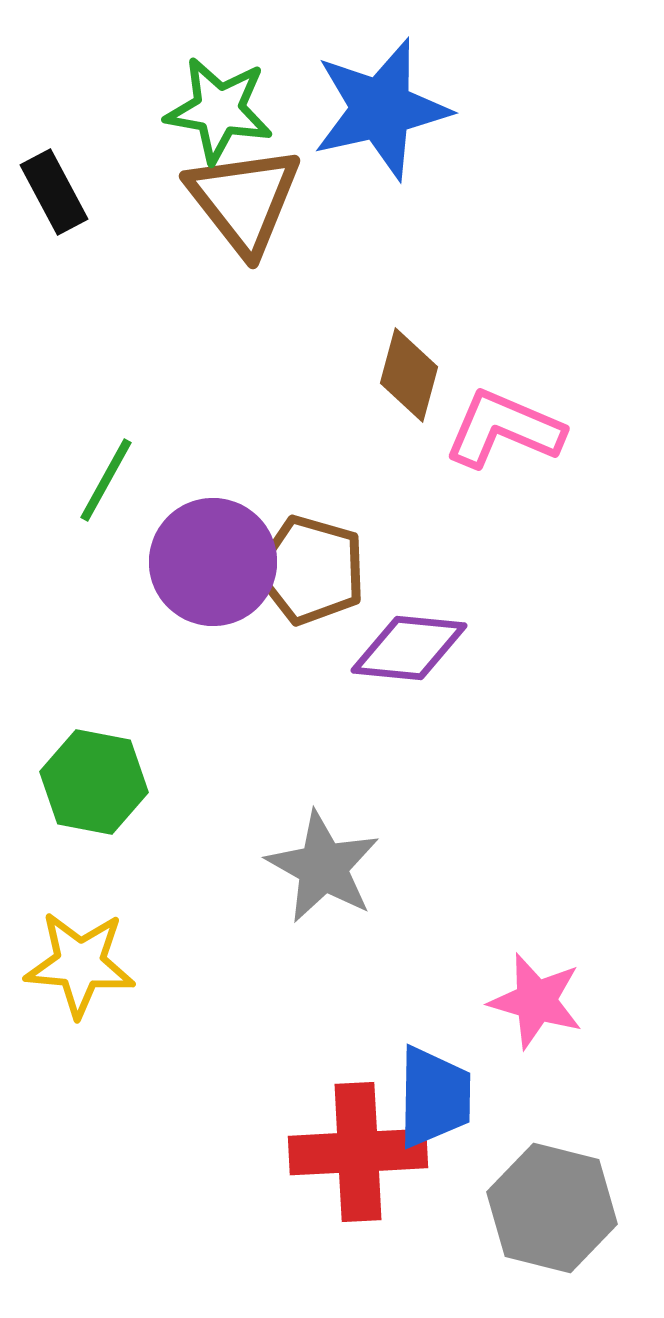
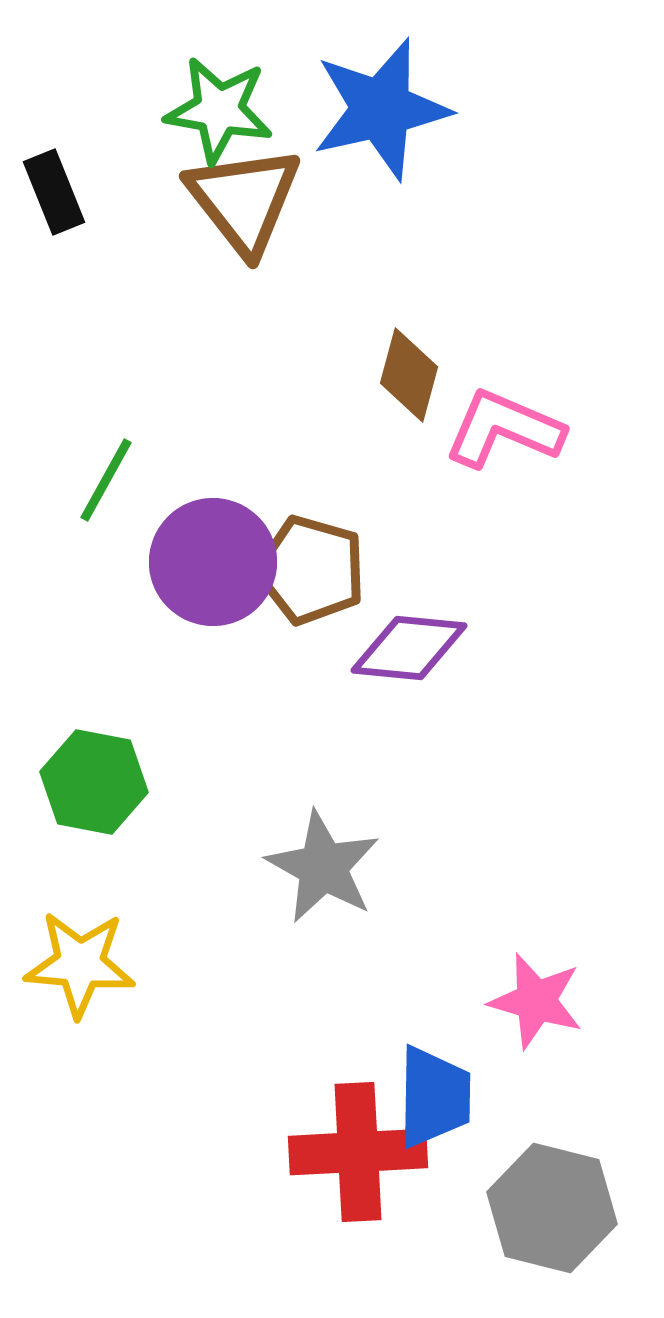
black rectangle: rotated 6 degrees clockwise
